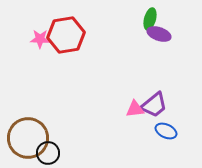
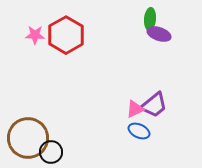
green ellipse: rotated 10 degrees counterclockwise
red hexagon: rotated 21 degrees counterclockwise
pink star: moved 5 px left, 4 px up
pink triangle: rotated 18 degrees counterclockwise
blue ellipse: moved 27 px left
black circle: moved 3 px right, 1 px up
